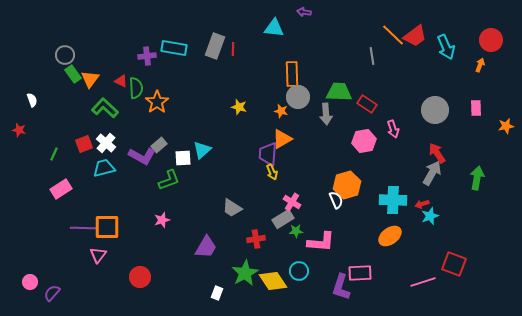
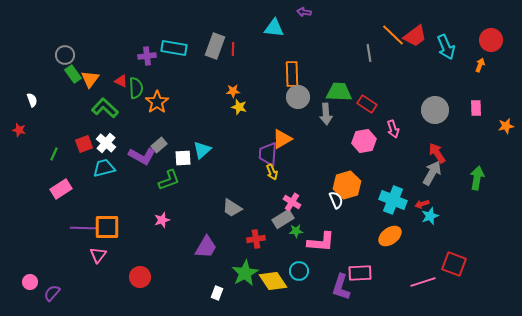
gray line at (372, 56): moved 3 px left, 3 px up
orange star at (281, 111): moved 48 px left, 20 px up; rotated 16 degrees counterclockwise
cyan cross at (393, 200): rotated 20 degrees clockwise
